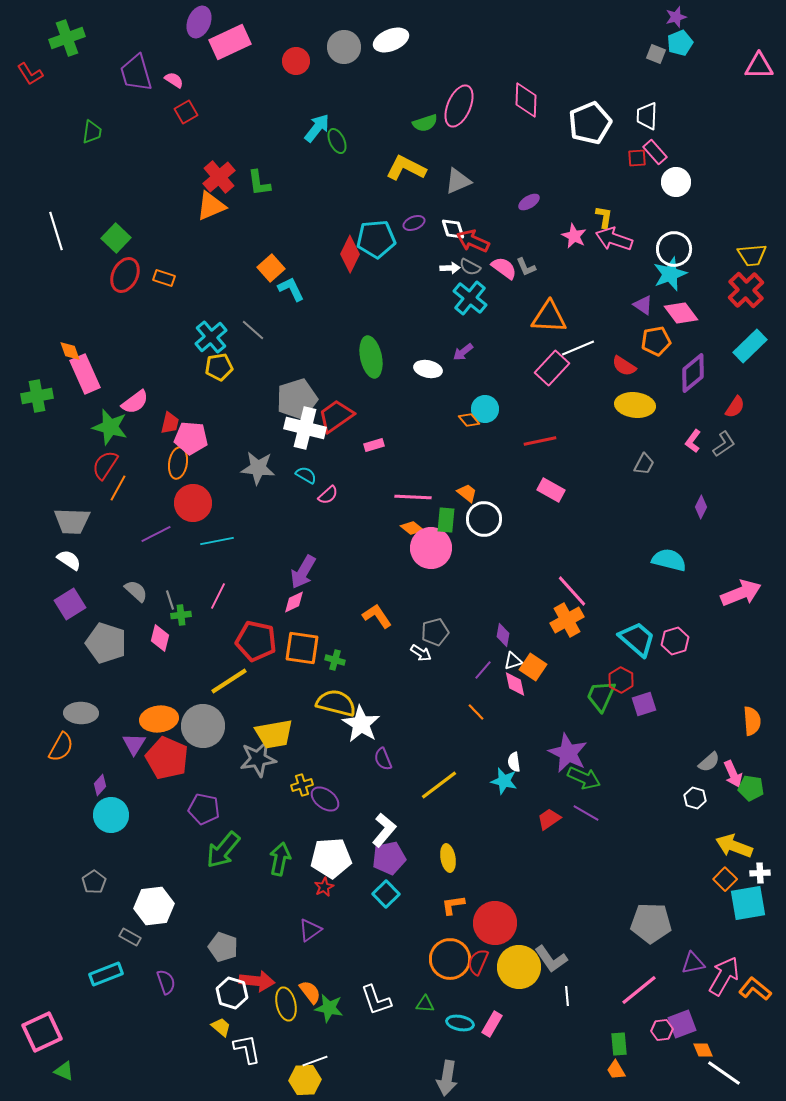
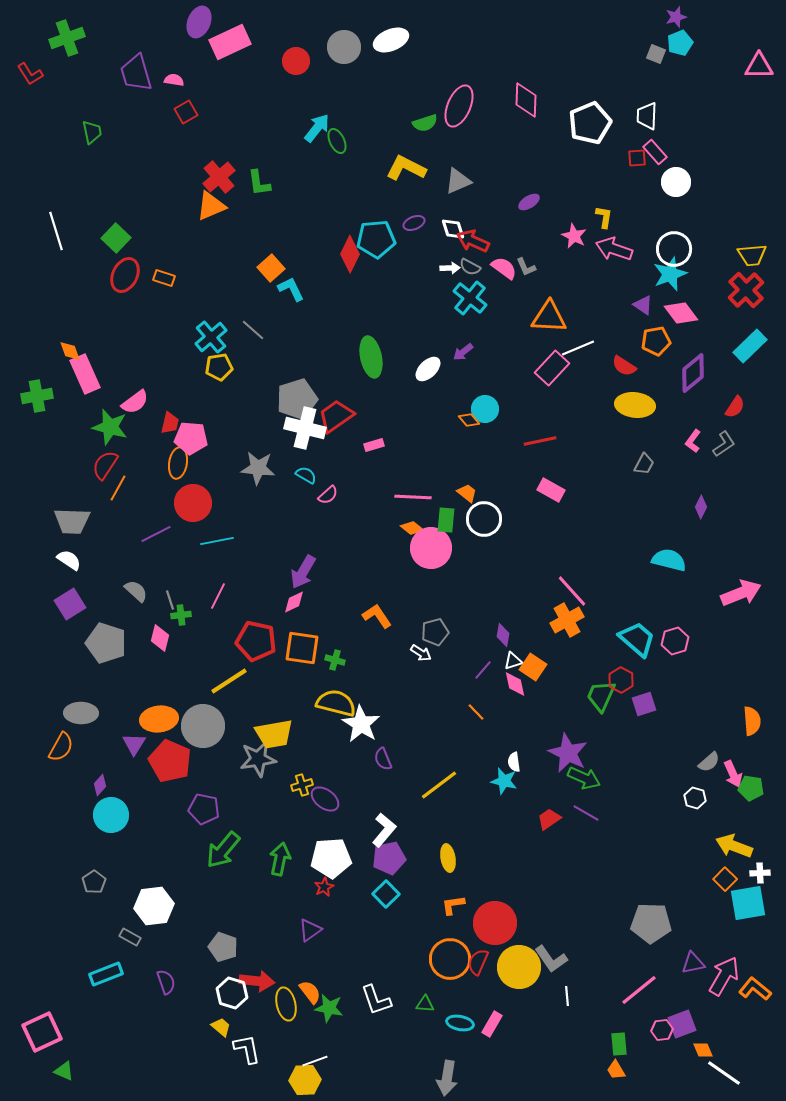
pink semicircle at (174, 80): rotated 24 degrees counterclockwise
green trapezoid at (92, 132): rotated 20 degrees counterclockwise
pink arrow at (614, 239): moved 10 px down
white ellipse at (428, 369): rotated 56 degrees counterclockwise
red pentagon at (167, 758): moved 3 px right, 3 px down
